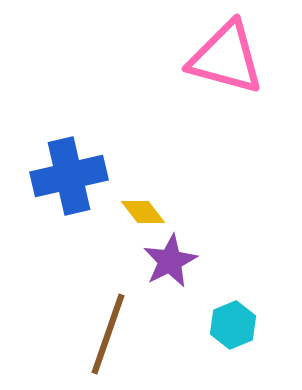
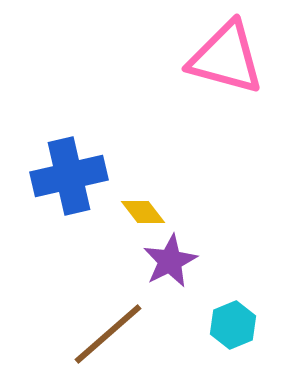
brown line: rotated 30 degrees clockwise
